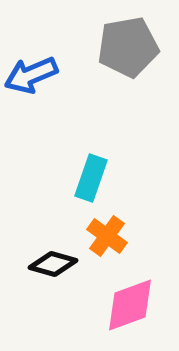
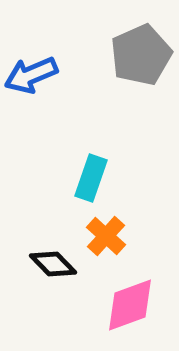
gray pentagon: moved 13 px right, 8 px down; rotated 14 degrees counterclockwise
orange cross: moved 1 px left; rotated 6 degrees clockwise
black diamond: rotated 30 degrees clockwise
